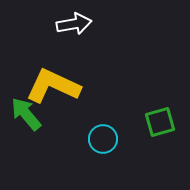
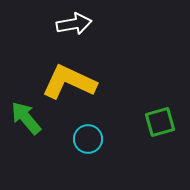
yellow L-shape: moved 16 px right, 4 px up
green arrow: moved 4 px down
cyan circle: moved 15 px left
